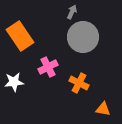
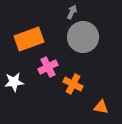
orange rectangle: moved 9 px right, 3 px down; rotated 76 degrees counterclockwise
orange cross: moved 6 px left, 1 px down
orange triangle: moved 2 px left, 2 px up
